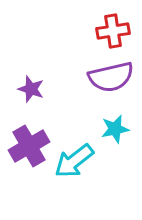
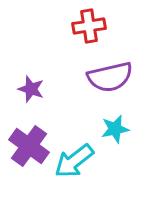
red cross: moved 24 px left, 5 px up
purple semicircle: moved 1 px left
purple cross: rotated 24 degrees counterclockwise
